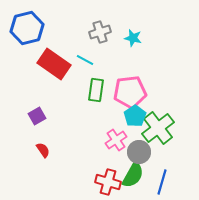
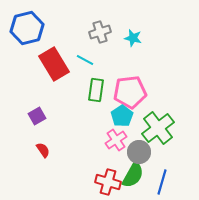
red rectangle: rotated 24 degrees clockwise
cyan pentagon: moved 13 px left
